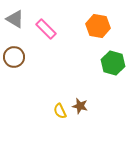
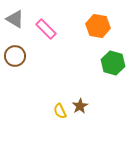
brown circle: moved 1 px right, 1 px up
brown star: rotated 28 degrees clockwise
